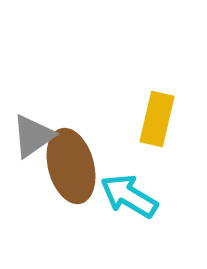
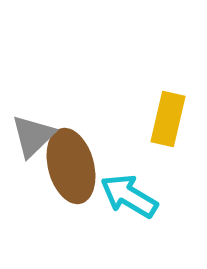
yellow rectangle: moved 11 px right
gray triangle: rotated 9 degrees counterclockwise
